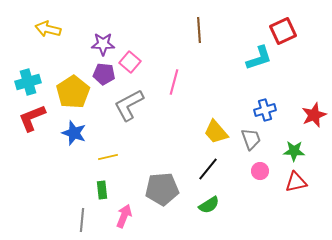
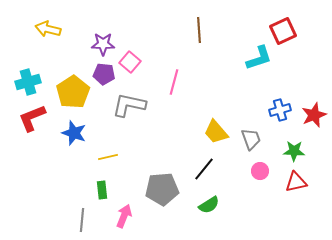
gray L-shape: rotated 40 degrees clockwise
blue cross: moved 15 px right
black line: moved 4 px left
